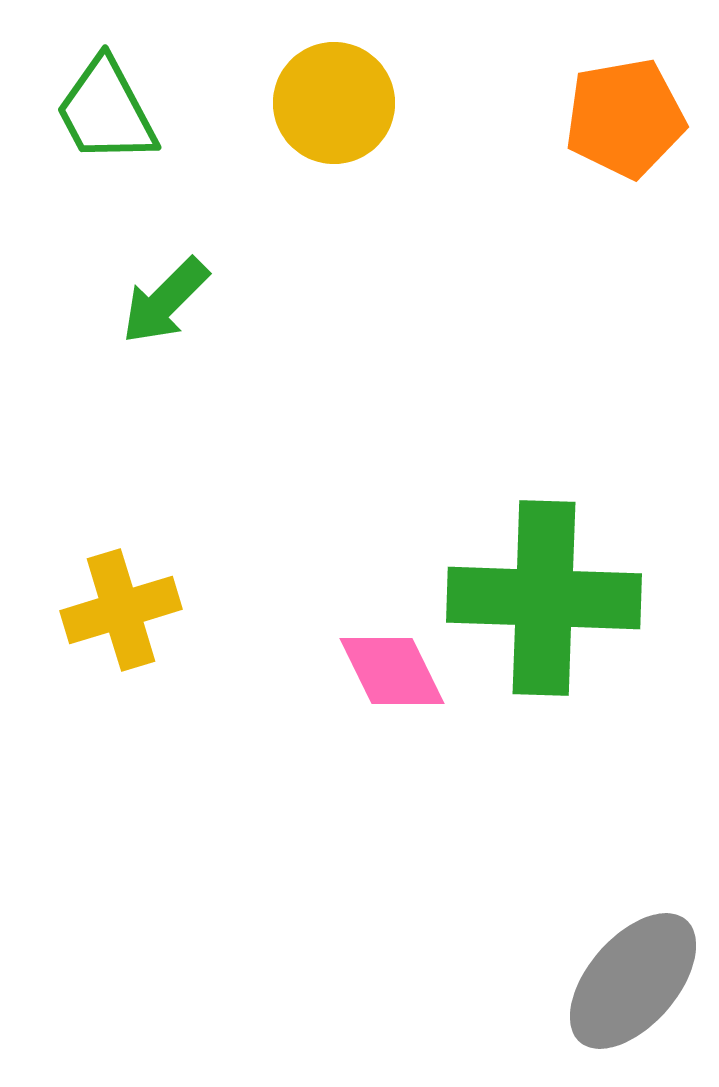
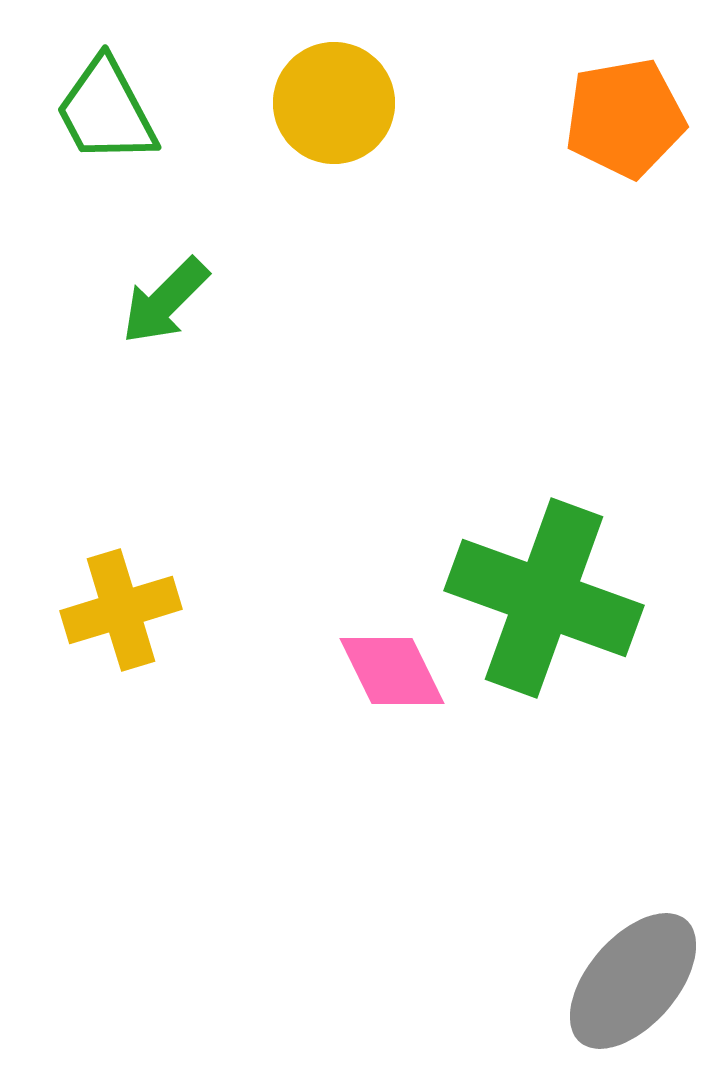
green cross: rotated 18 degrees clockwise
